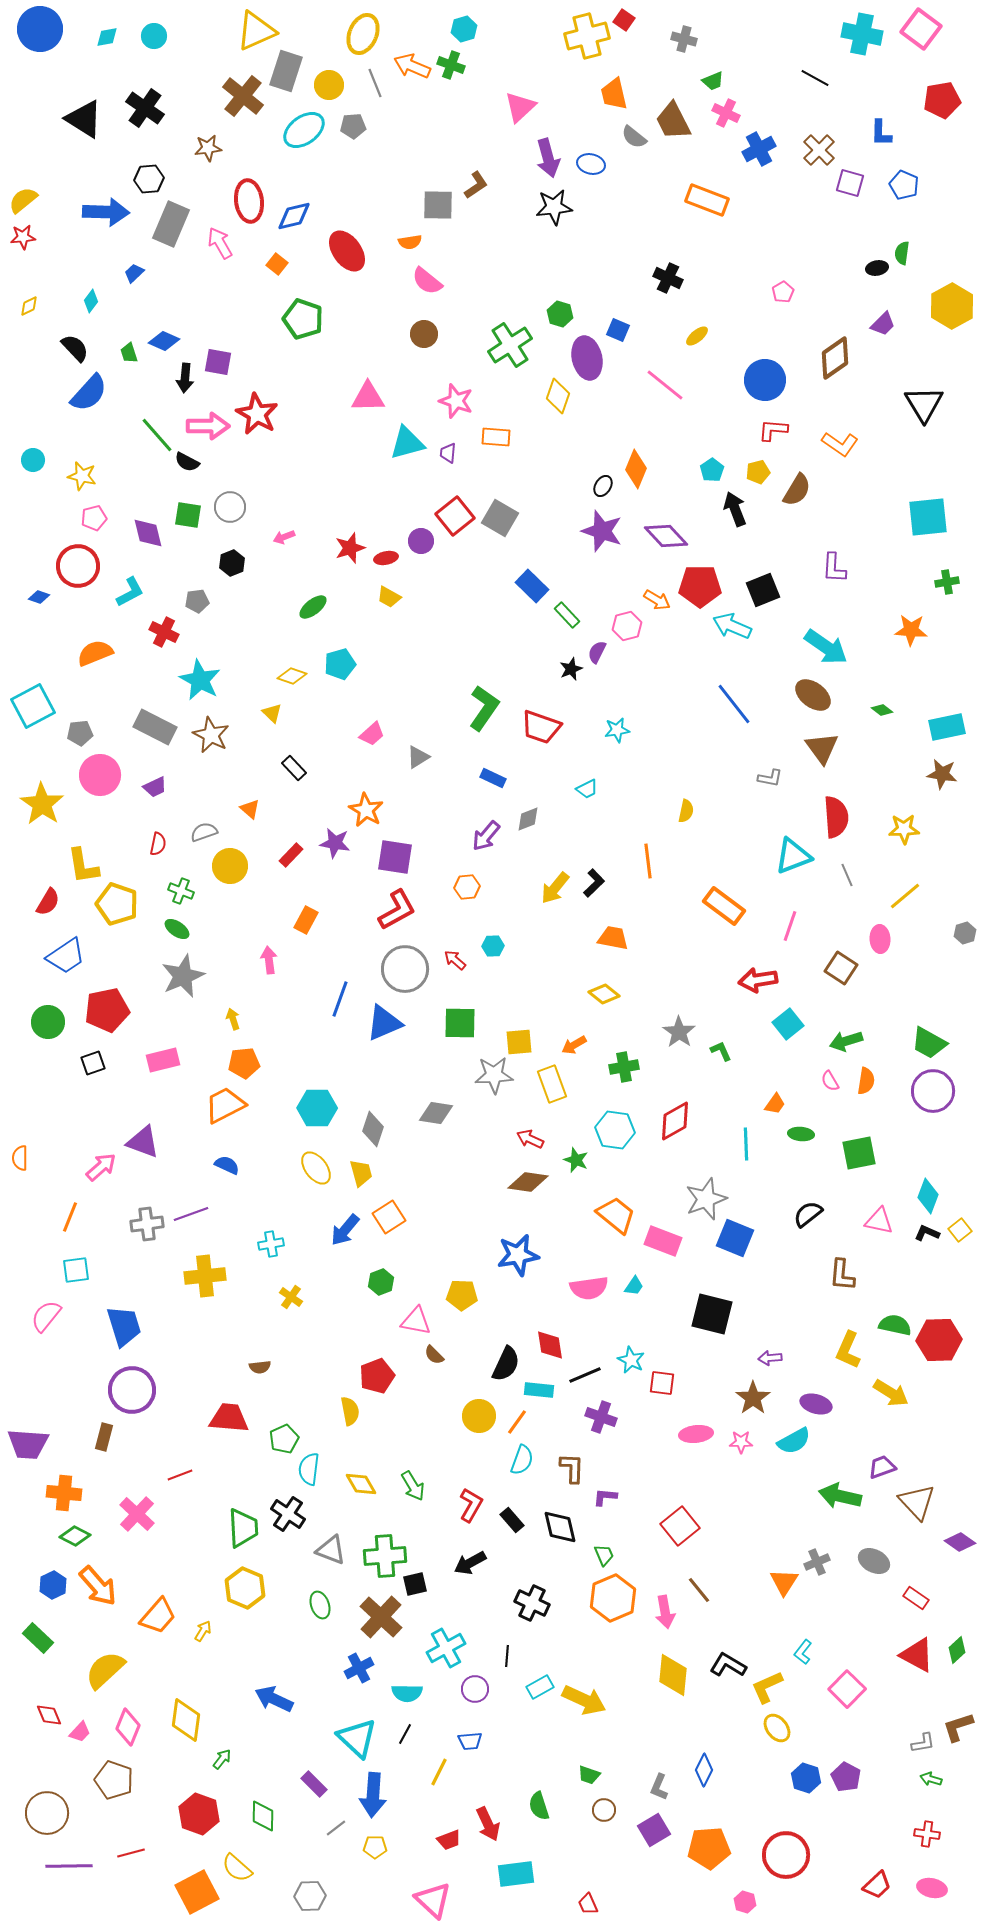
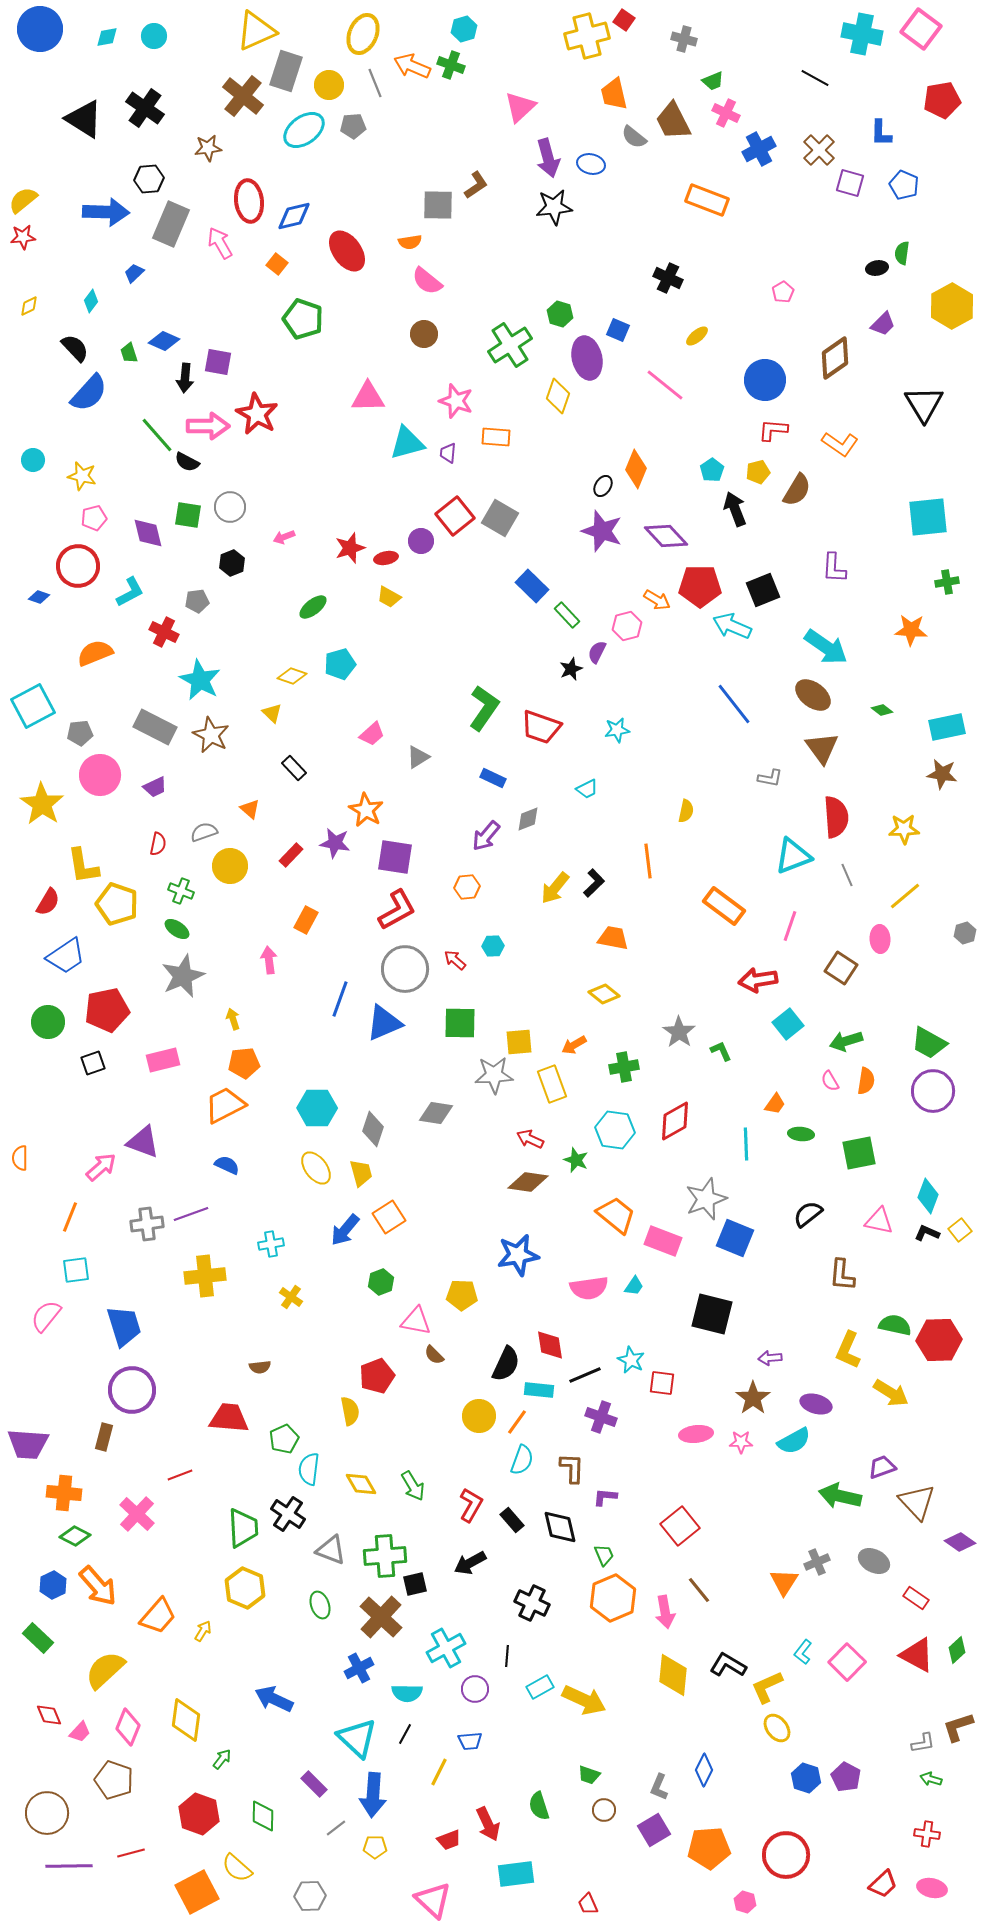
pink square at (847, 1689): moved 27 px up
red trapezoid at (877, 1885): moved 6 px right, 1 px up
